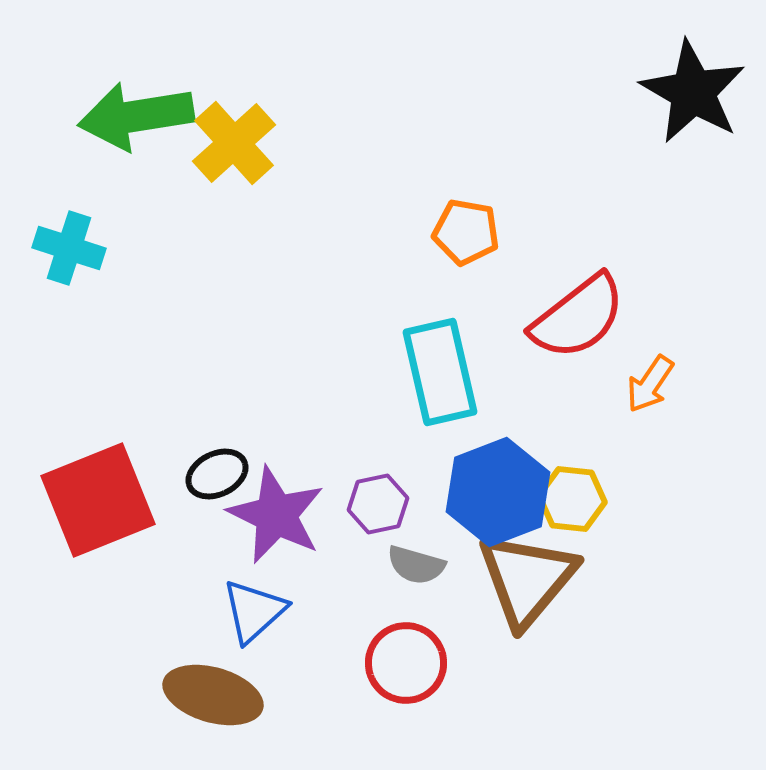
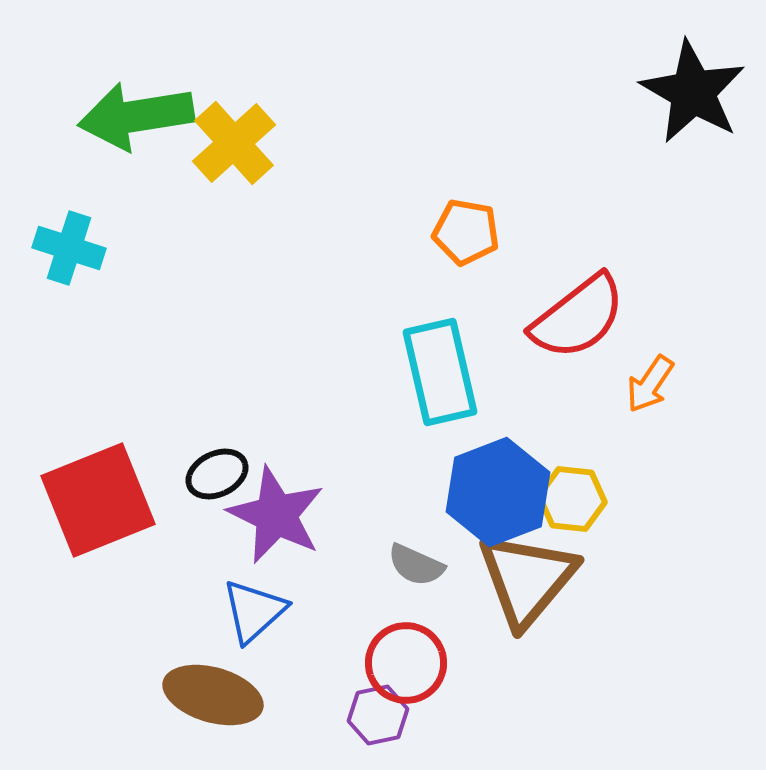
purple hexagon: moved 211 px down
gray semicircle: rotated 8 degrees clockwise
